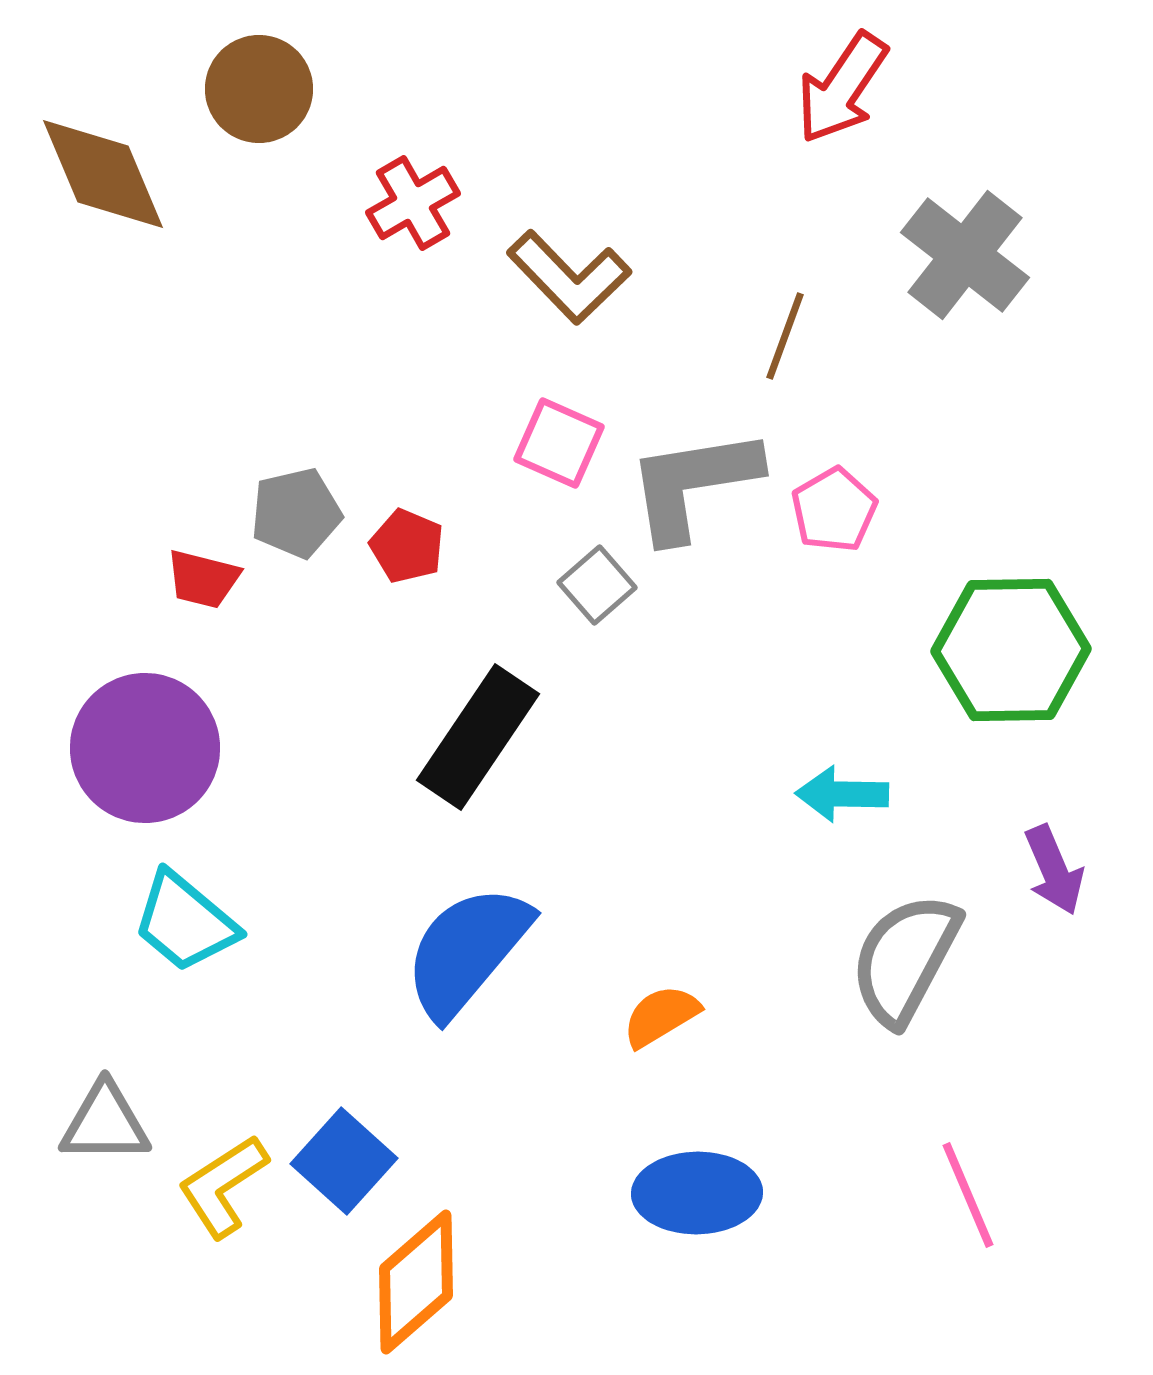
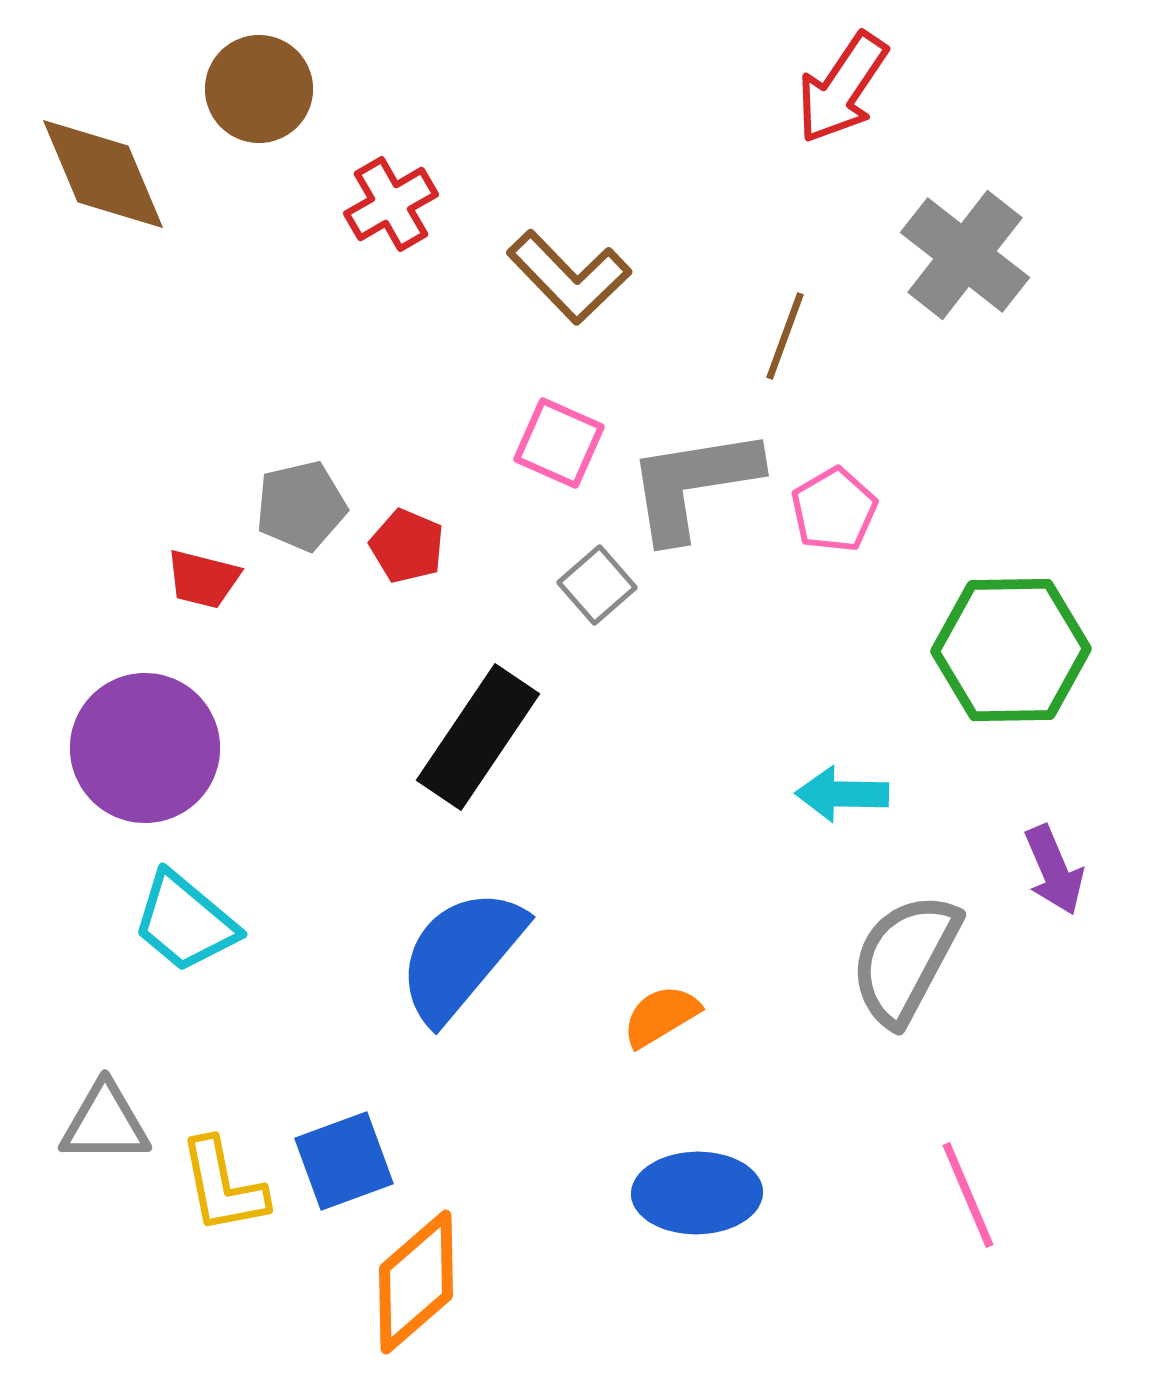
red cross: moved 22 px left, 1 px down
gray pentagon: moved 5 px right, 7 px up
blue semicircle: moved 6 px left, 4 px down
blue square: rotated 28 degrees clockwise
yellow L-shape: rotated 68 degrees counterclockwise
